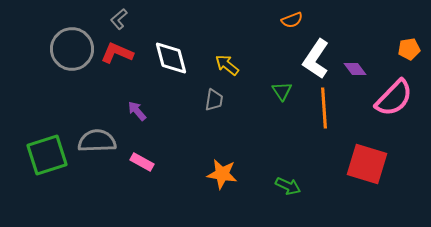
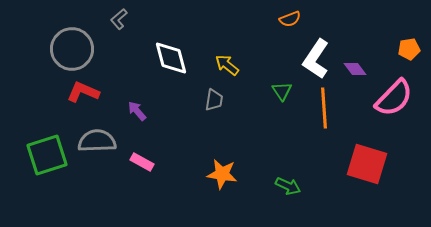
orange semicircle: moved 2 px left, 1 px up
red L-shape: moved 34 px left, 39 px down
